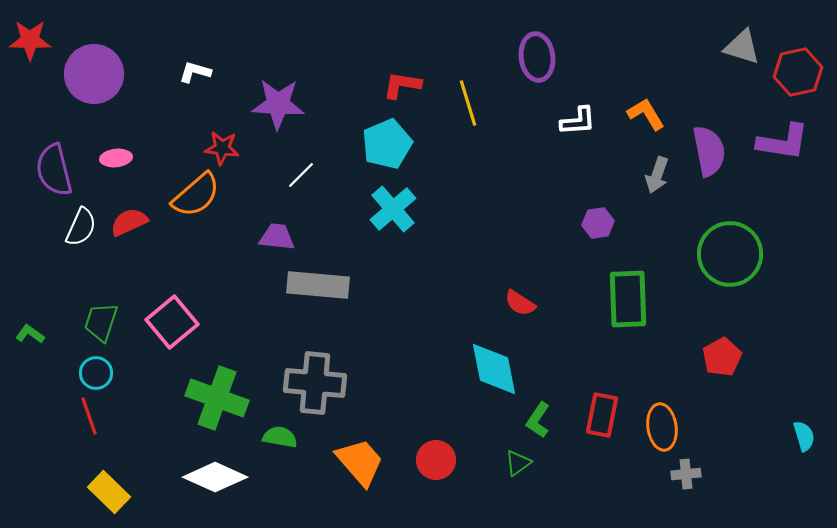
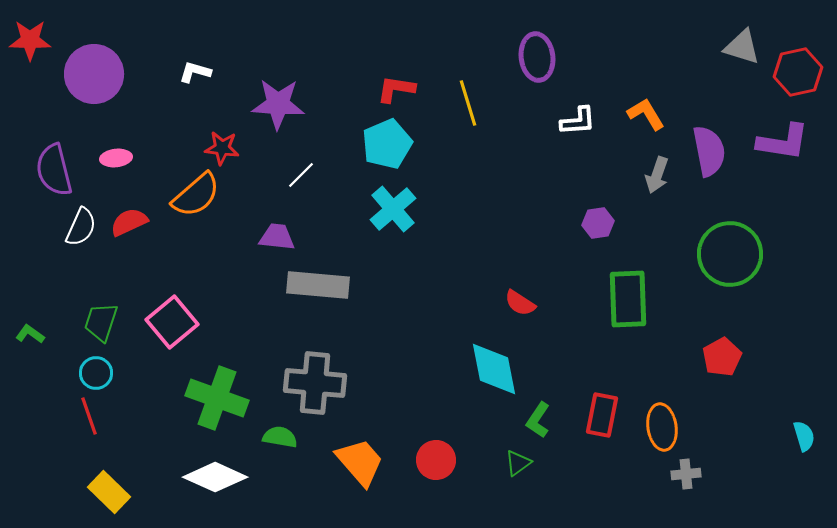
red L-shape at (402, 85): moved 6 px left, 4 px down
